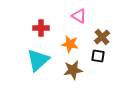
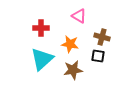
brown cross: rotated 35 degrees counterclockwise
cyan triangle: moved 4 px right, 1 px up
